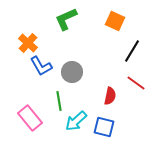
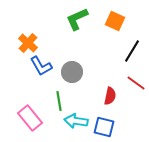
green L-shape: moved 11 px right
cyan arrow: rotated 50 degrees clockwise
